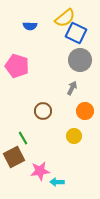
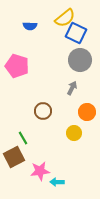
orange circle: moved 2 px right, 1 px down
yellow circle: moved 3 px up
